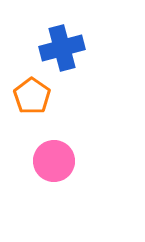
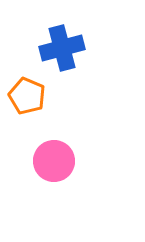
orange pentagon: moved 5 px left; rotated 12 degrees counterclockwise
